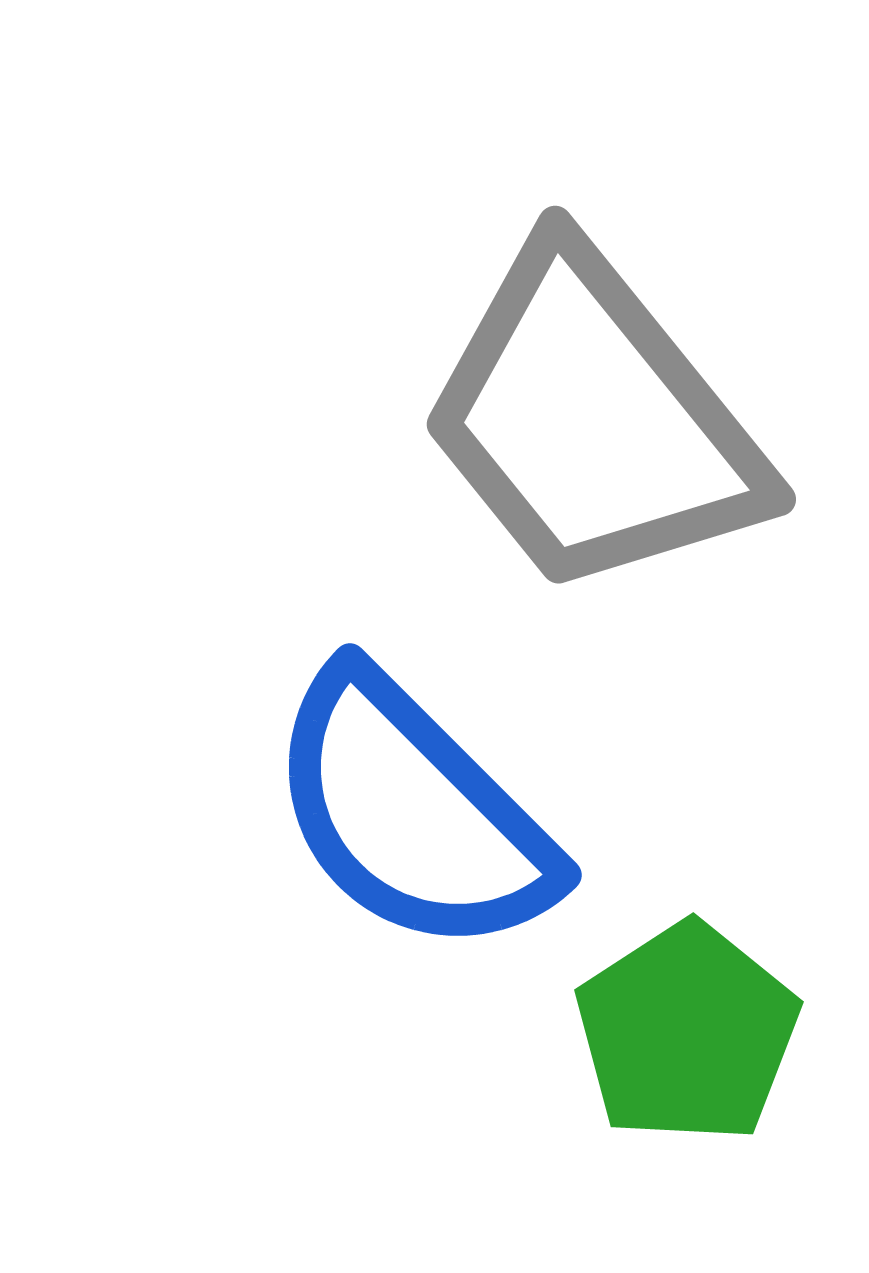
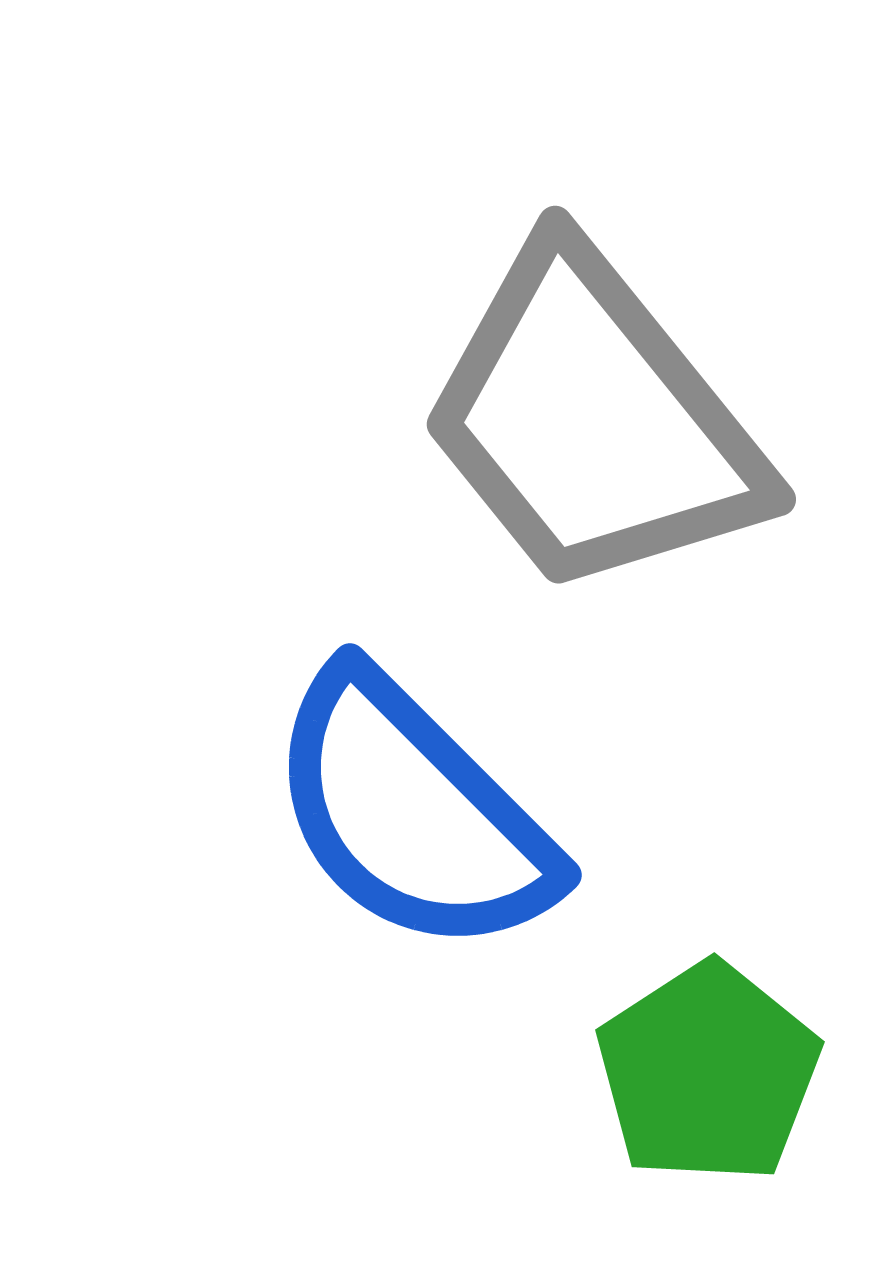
green pentagon: moved 21 px right, 40 px down
